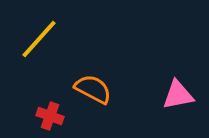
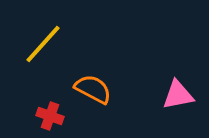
yellow line: moved 4 px right, 5 px down
